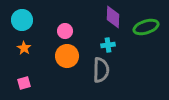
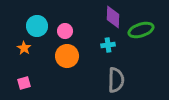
cyan circle: moved 15 px right, 6 px down
green ellipse: moved 5 px left, 3 px down
gray semicircle: moved 15 px right, 10 px down
